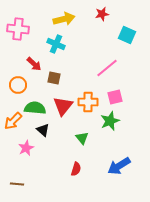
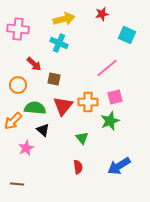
cyan cross: moved 3 px right, 1 px up
brown square: moved 1 px down
red semicircle: moved 2 px right, 2 px up; rotated 24 degrees counterclockwise
